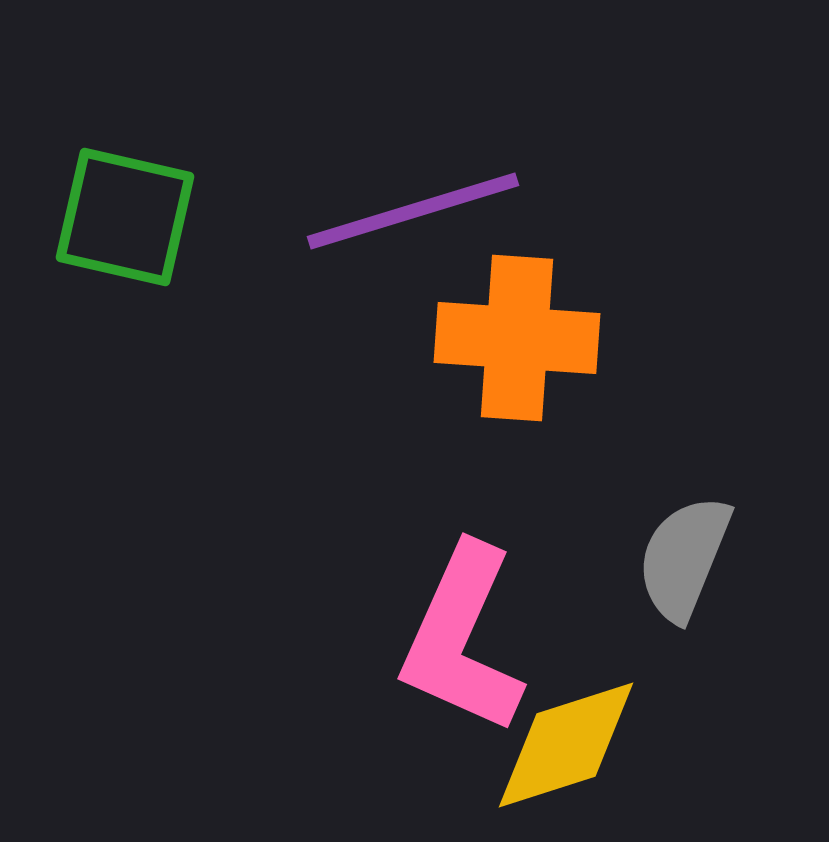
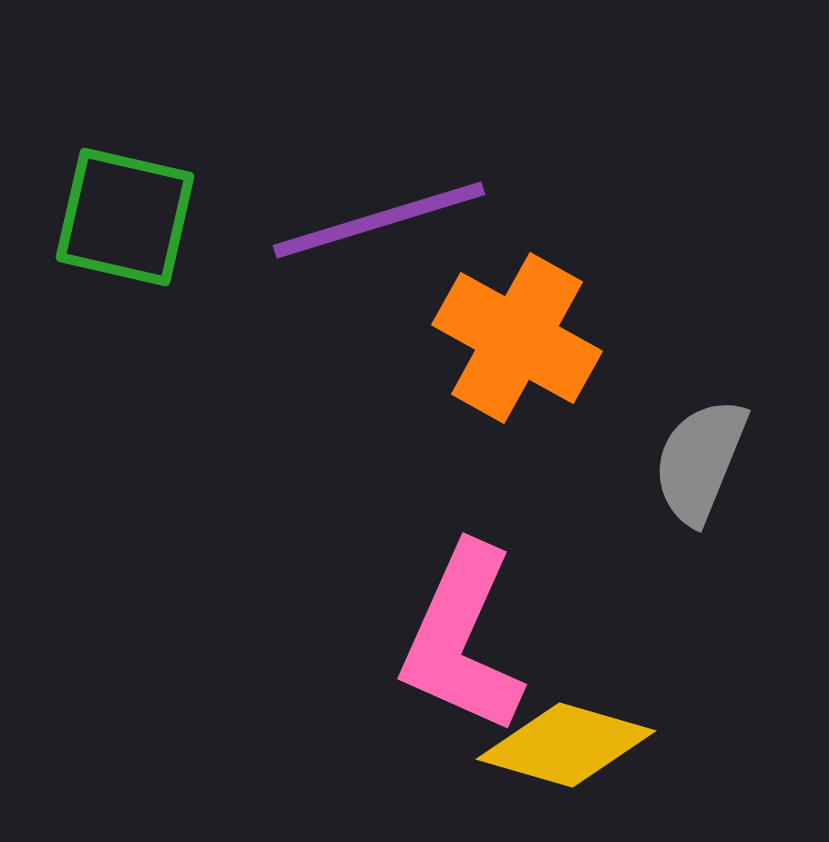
purple line: moved 34 px left, 9 px down
orange cross: rotated 25 degrees clockwise
gray semicircle: moved 16 px right, 97 px up
yellow diamond: rotated 34 degrees clockwise
